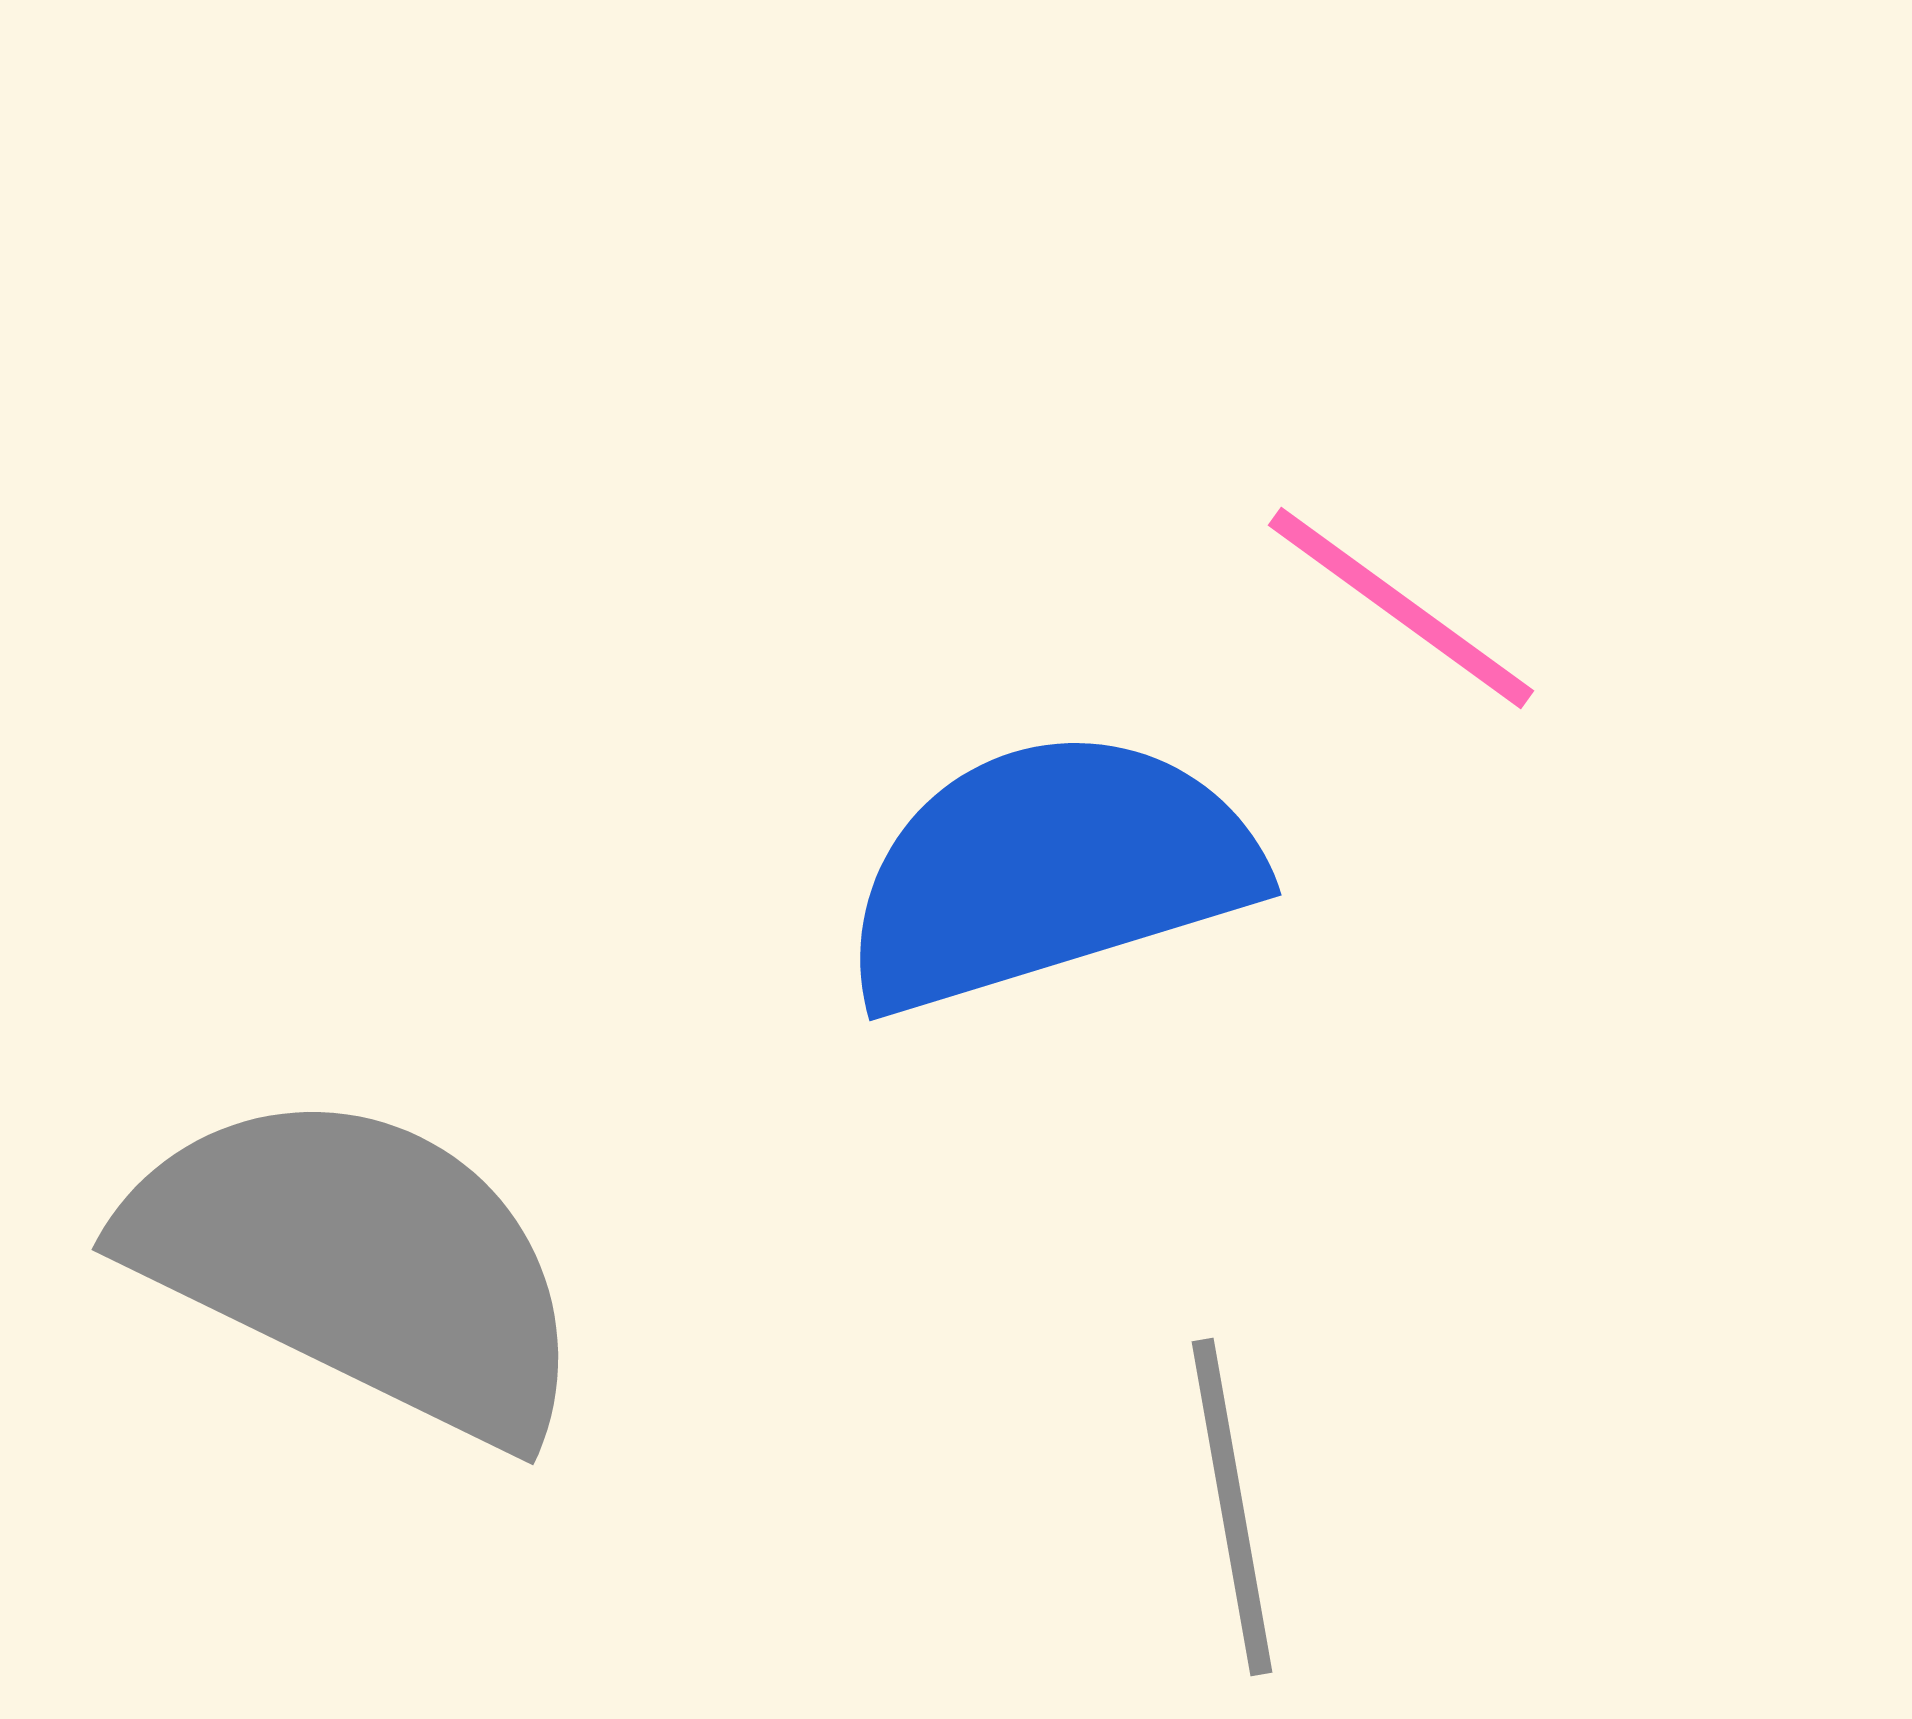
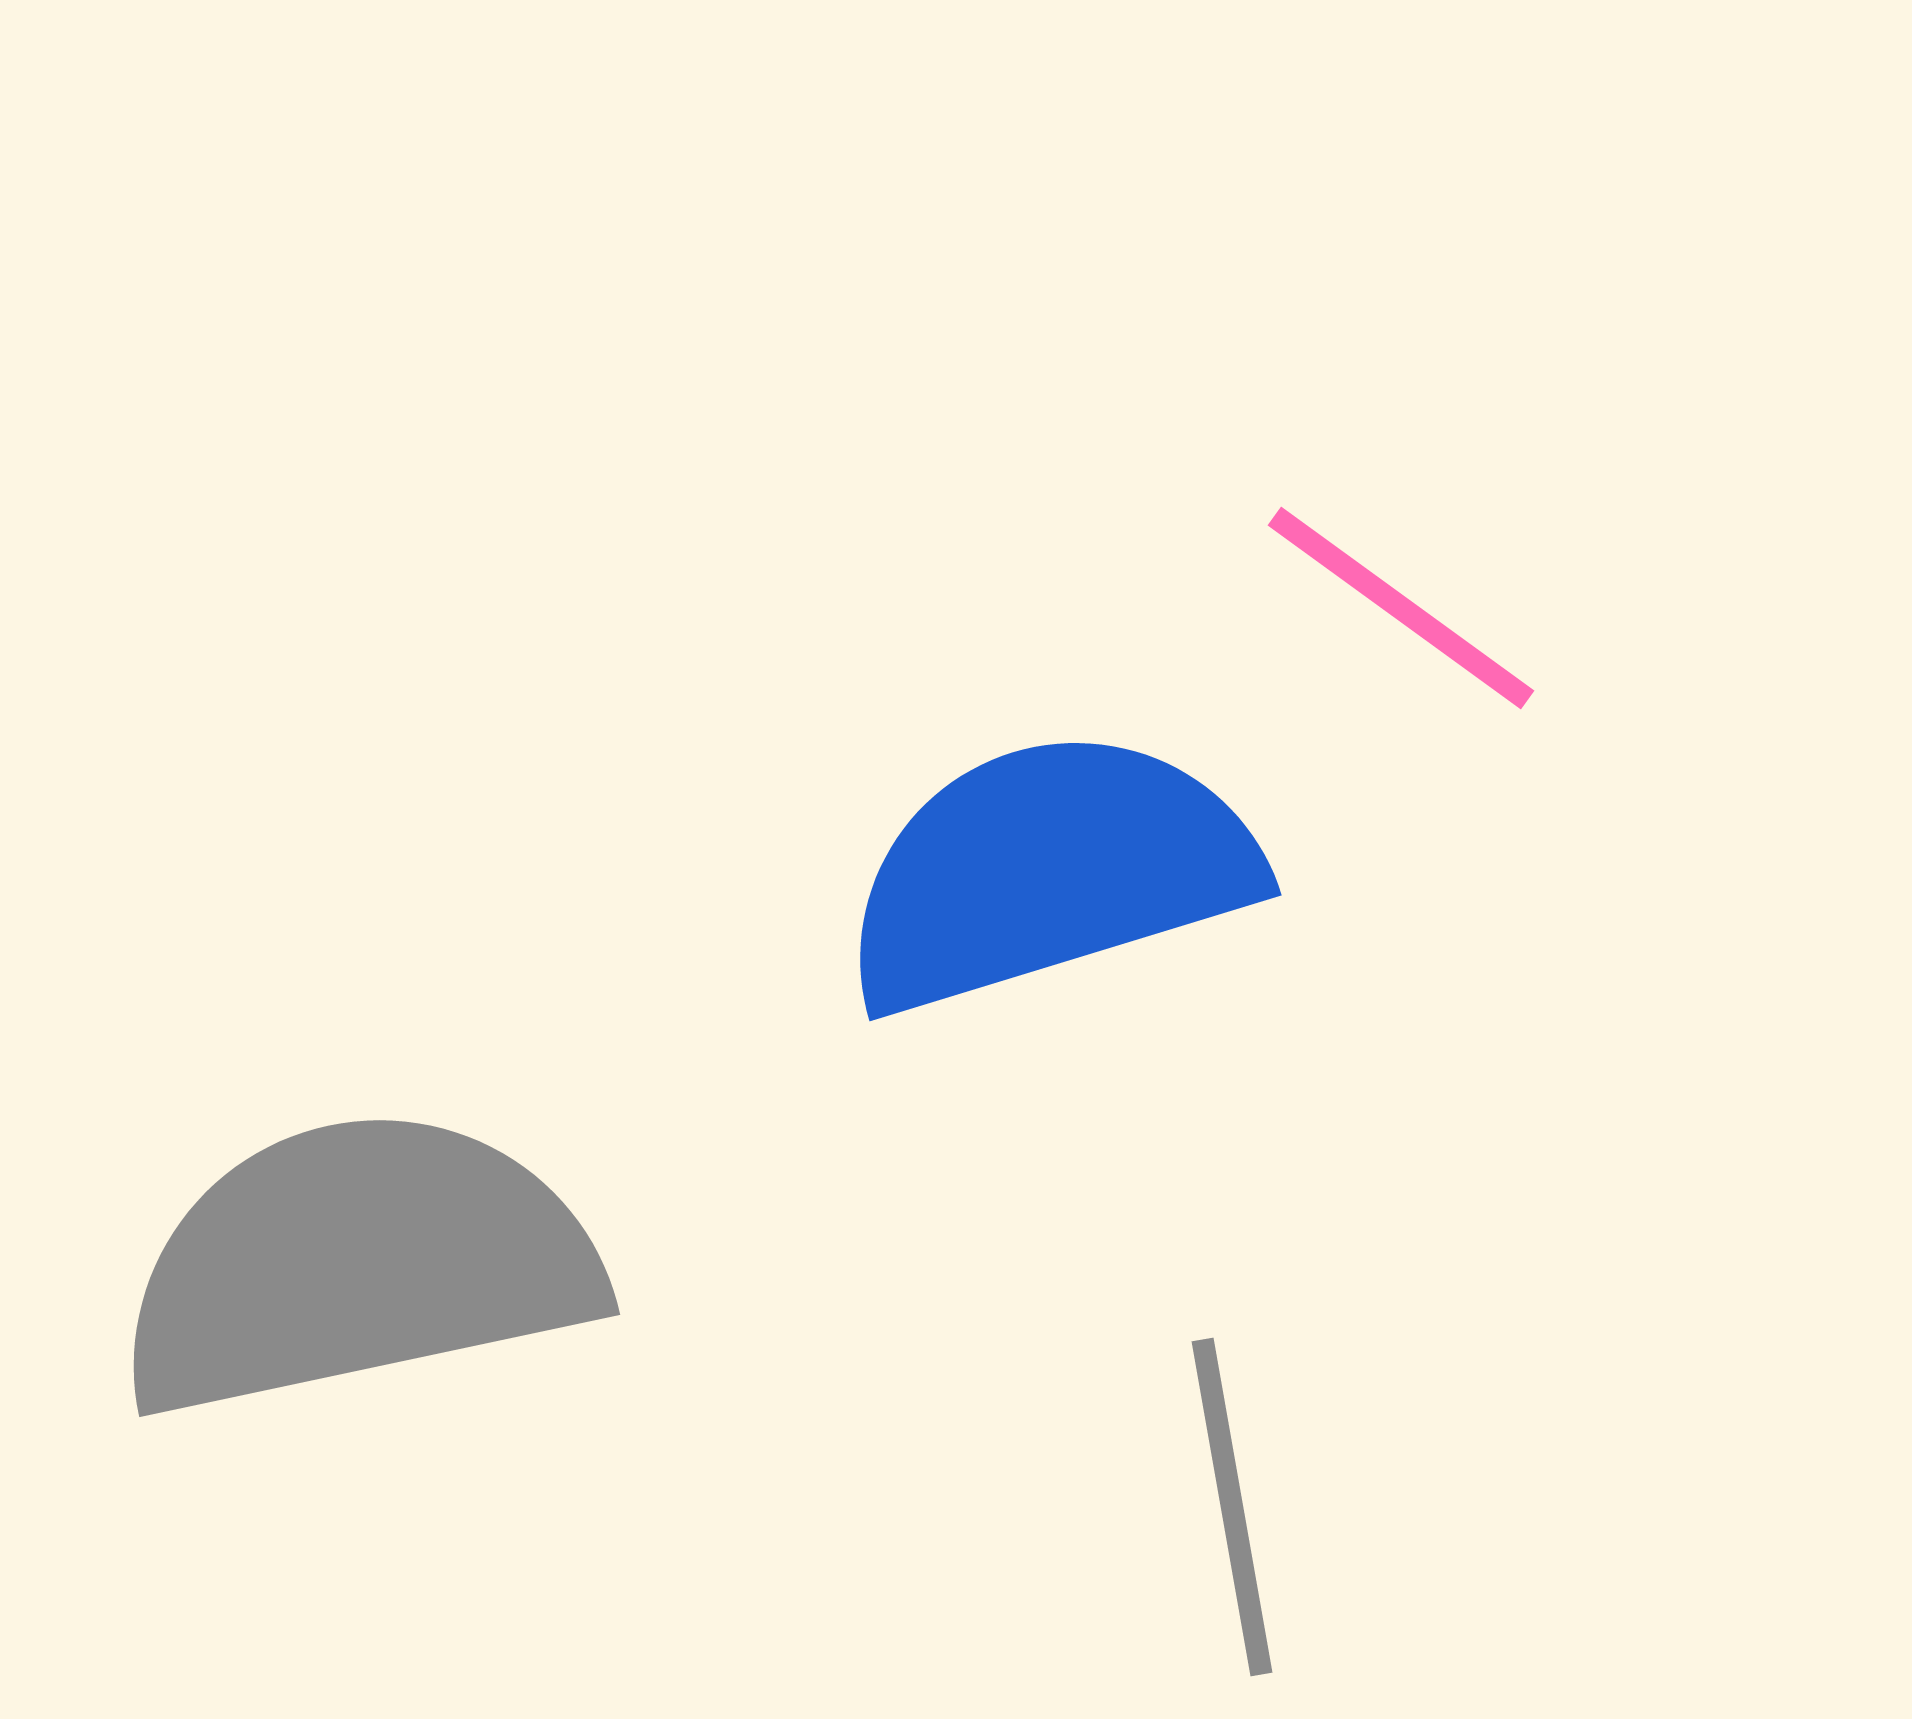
gray semicircle: rotated 38 degrees counterclockwise
